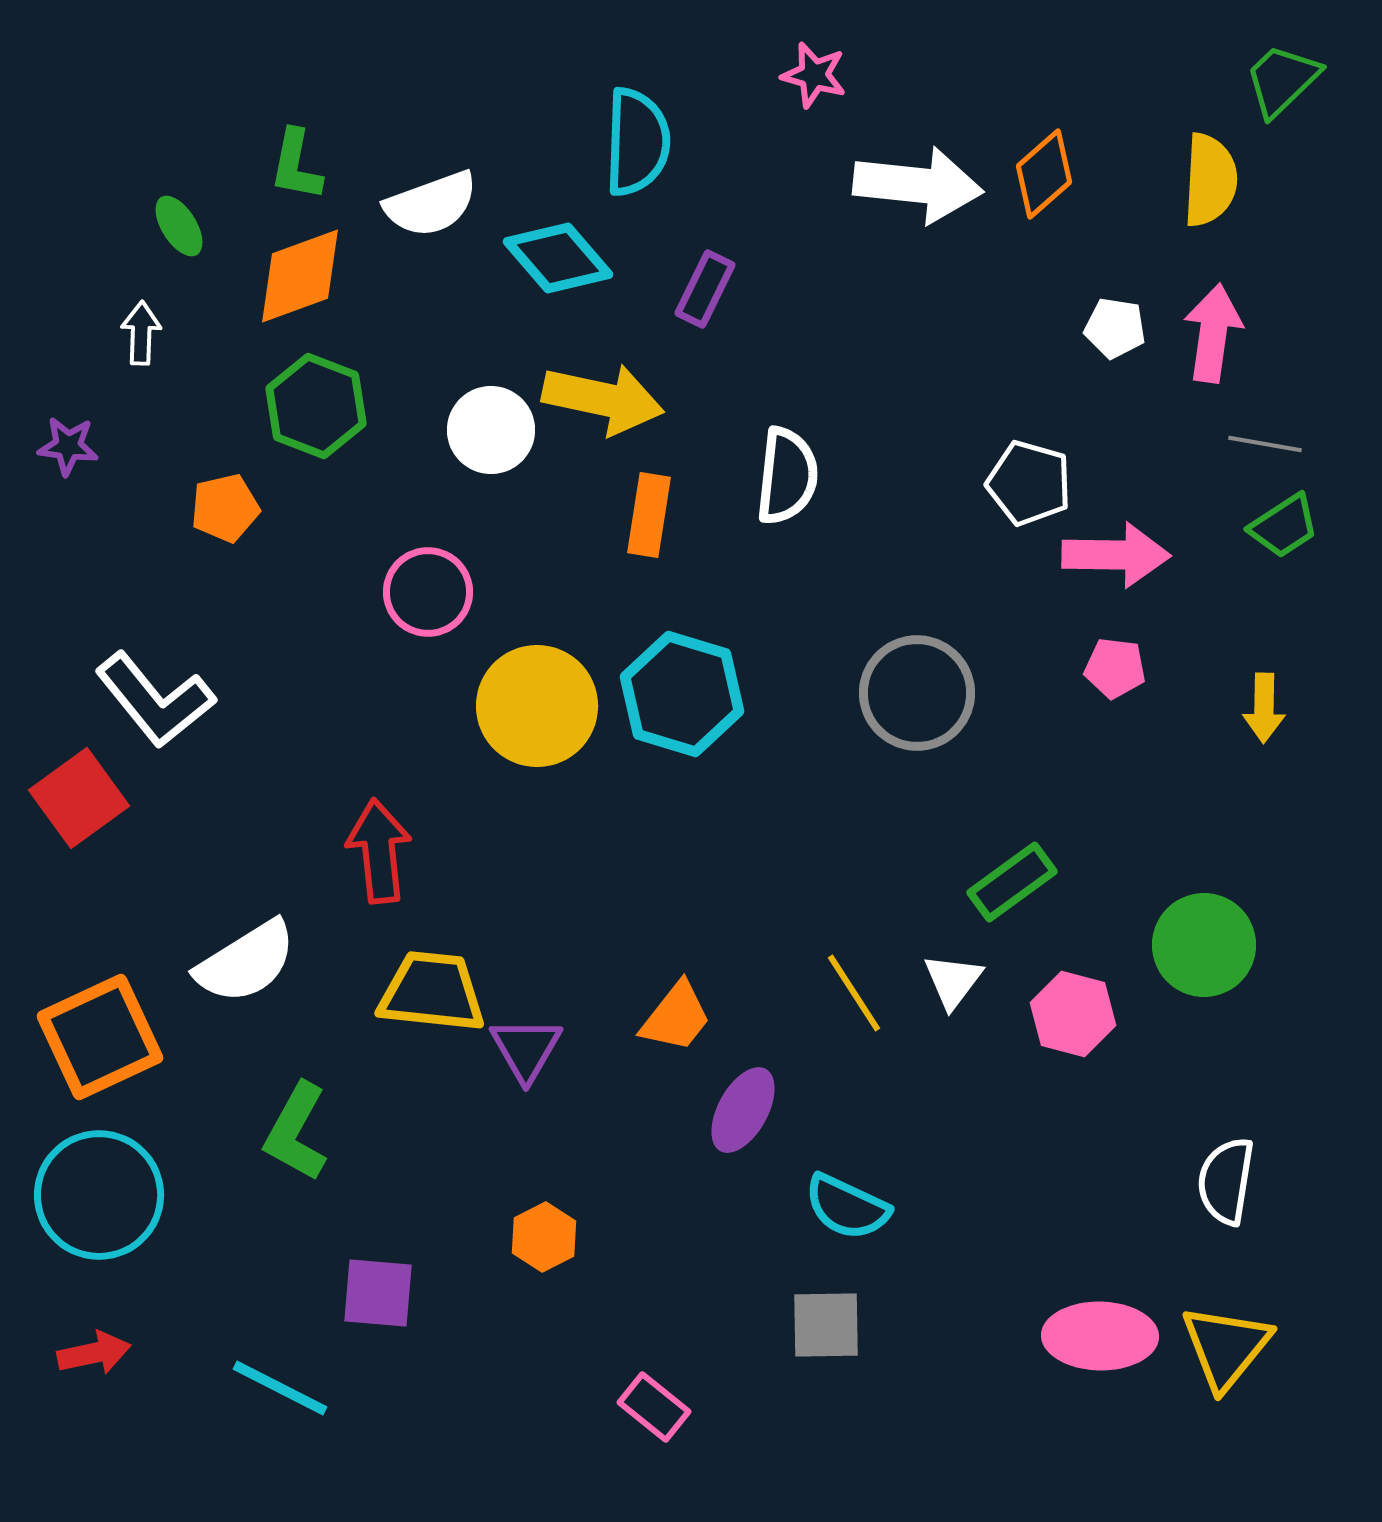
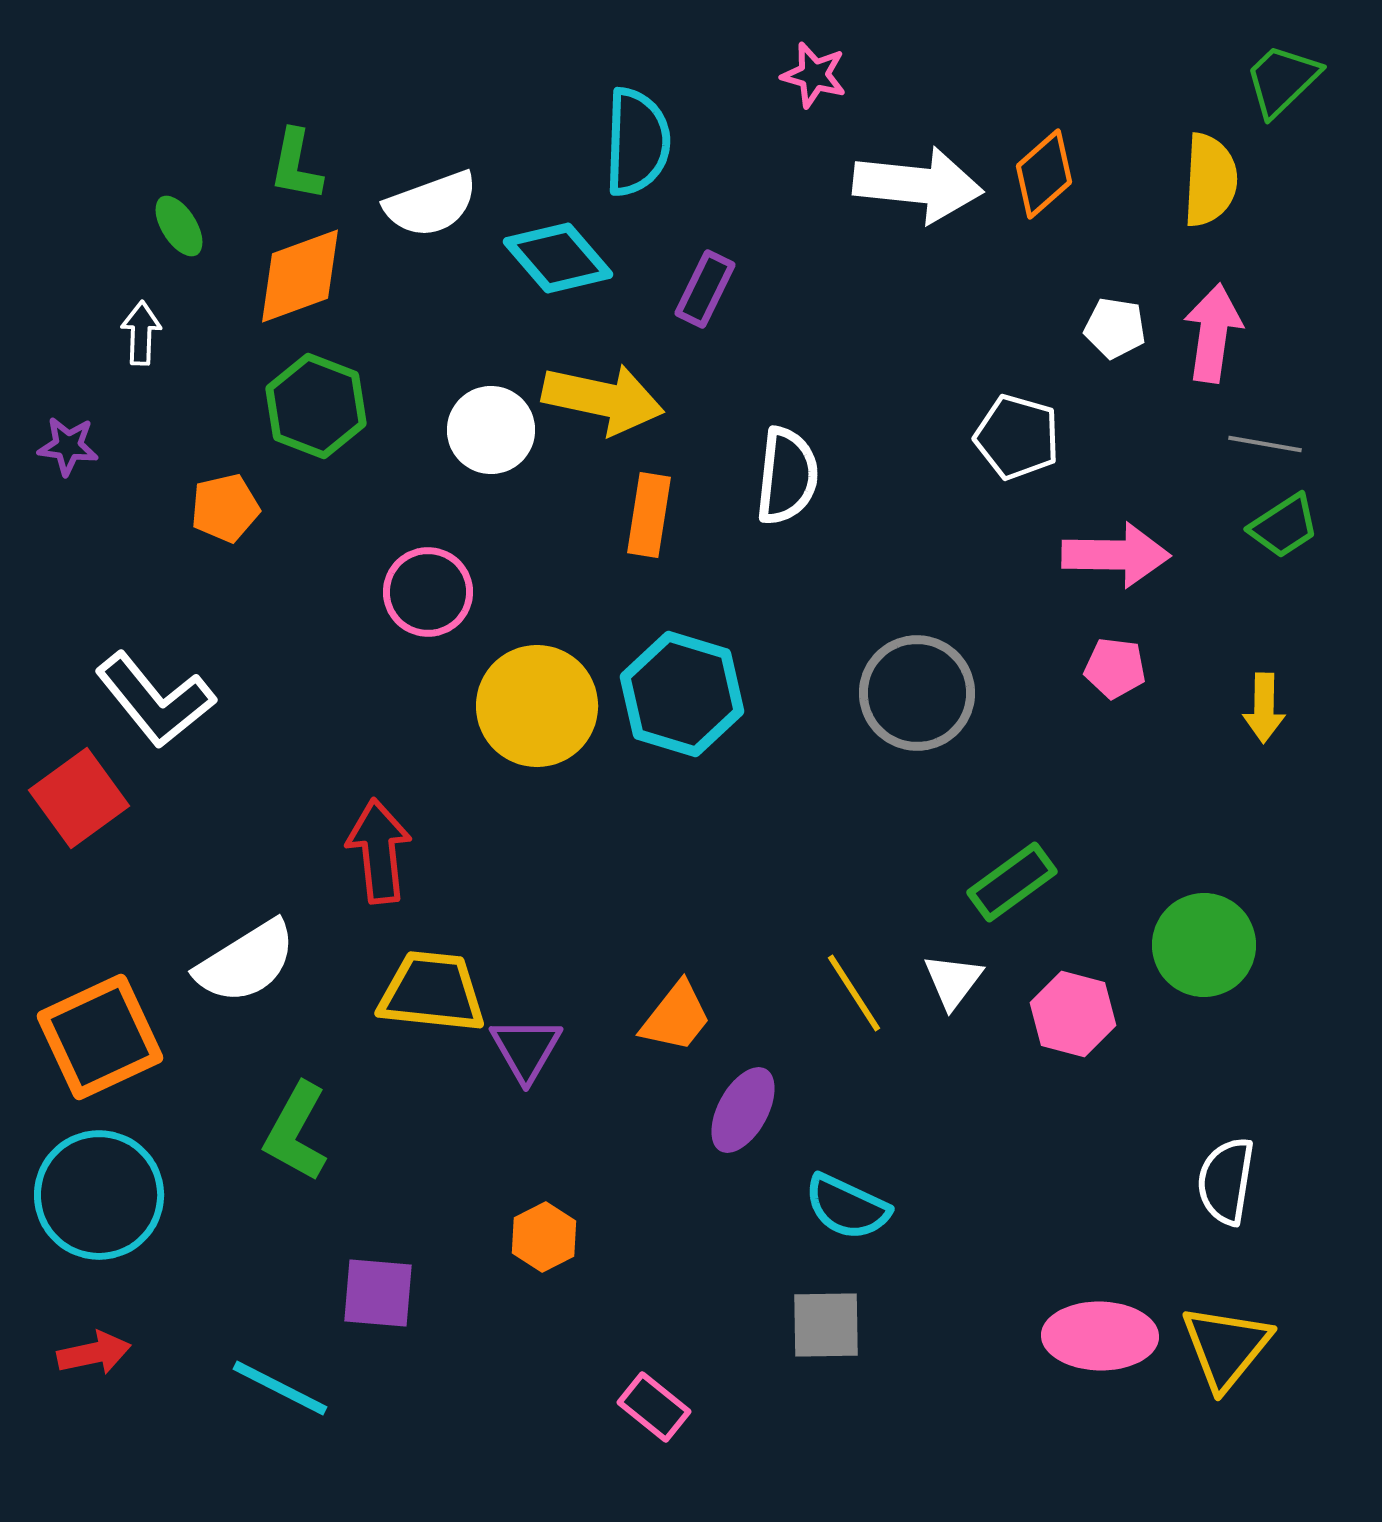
white pentagon at (1029, 483): moved 12 px left, 46 px up
